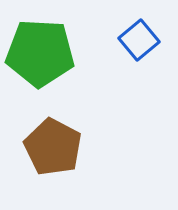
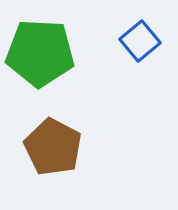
blue square: moved 1 px right, 1 px down
